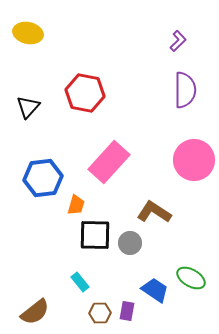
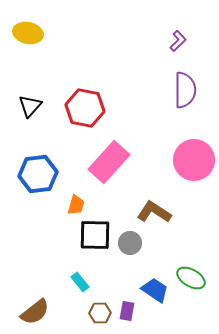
red hexagon: moved 15 px down
black triangle: moved 2 px right, 1 px up
blue hexagon: moved 5 px left, 4 px up
